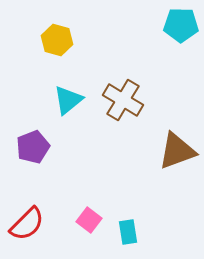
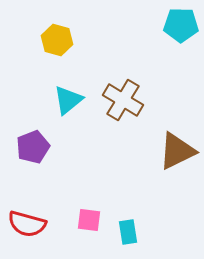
brown triangle: rotated 6 degrees counterclockwise
pink square: rotated 30 degrees counterclockwise
red semicircle: rotated 60 degrees clockwise
